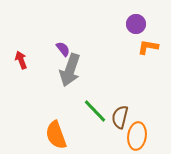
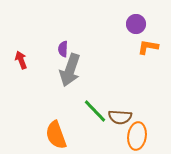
purple semicircle: rotated 140 degrees counterclockwise
brown semicircle: rotated 100 degrees counterclockwise
